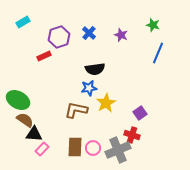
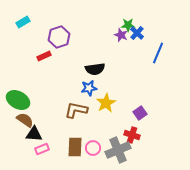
green star: moved 25 px left; rotated 16 degrees counterclockwise
blue cross: moved 48 px right
pink rectangle: rotated 24 degrees clockwise
